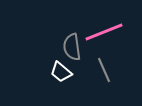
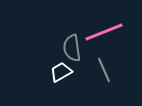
gray semicircle: moved 1 px down
white trapezoid: rotated 110 degrees clockwise
